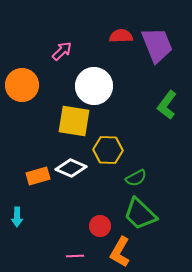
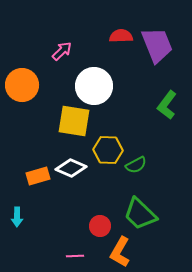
green semicircle: moved 13 px up
